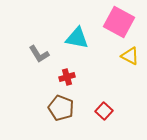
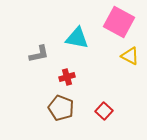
gray L-shape: rotated 70 degrees counterclockwise
